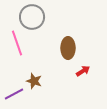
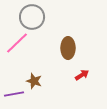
pink line: rotated 65 degrees clockwise
red arrow: moved 1 px left, 4 px down
purple line: rotated 18 degrees clockwise
